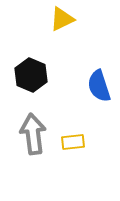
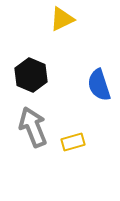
blue semicircle: moved 1 px up
gray arrow: moved 7 px up; rotated 15 degrees counterclockwise
yellow rectangle: rotated 10 degrees counterclockwise
